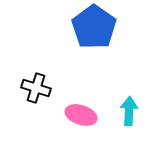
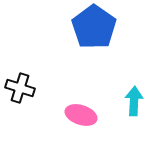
black cross: moved 16 px left
cyan arrow: moved 5 px right, 10 px up
